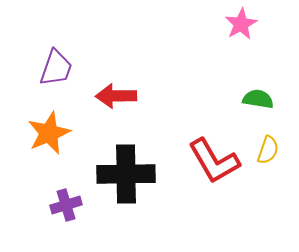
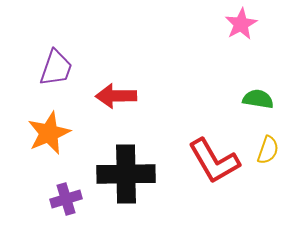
purple cross: moved 6 px up
